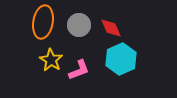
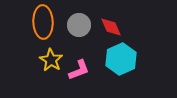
orange ellipse: rotated 12 degrees counterclockwise
red diamond: moved 1 px up
